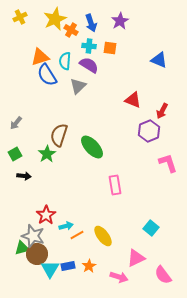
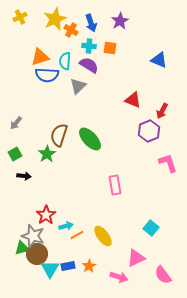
blue semicircle: rotated 55 degrees counterclockwise
green ellipse: moved 2 px left, 8 px up
